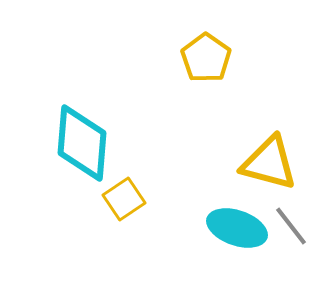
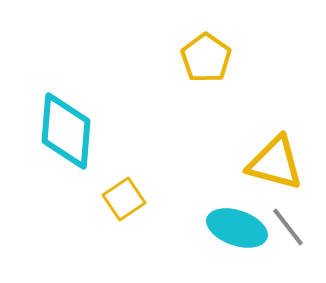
cyan diamond: moved 16 px left, 12 px up
yellow triangle: moved 6 px right
gray line: moved 3 px left, 1 px down
